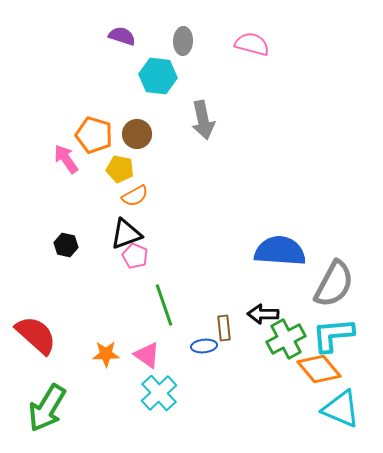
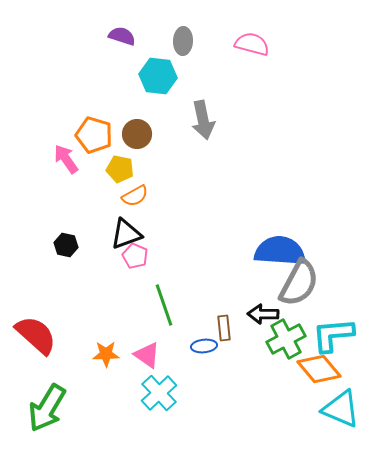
gray semicircle: moved 35 px left, 1 px up
